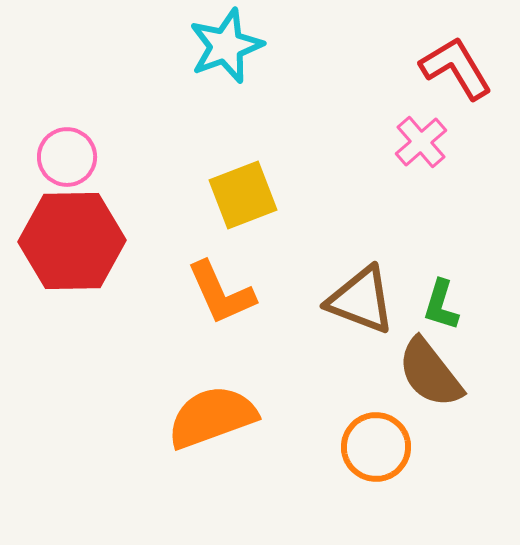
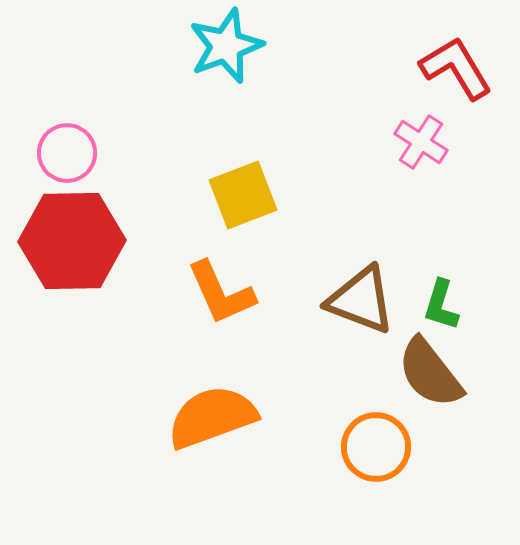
pink cross: rotated 16 degrees counterclockwise
pink circle: moved 4 px up
